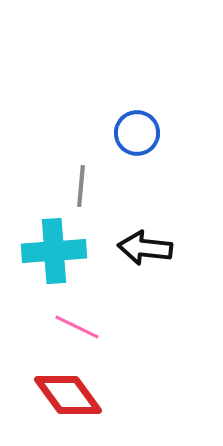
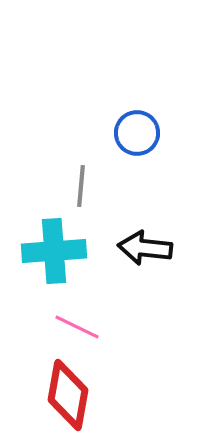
red diamond: rotated 46 degrees clockwise
